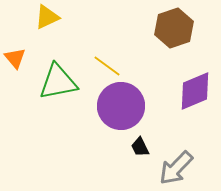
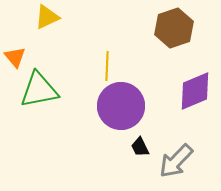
orange triangle: moved 1 px up
yellow line: rotated 56 degrees clockwise
green triangle: moved 19 px left, 8 px down
gray arrow: moved 7 px up
